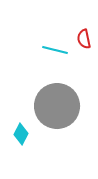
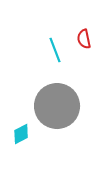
cyan line: rotated 55 degrees clockwise
cyan diamond: rotated 35 degrees clockwise
